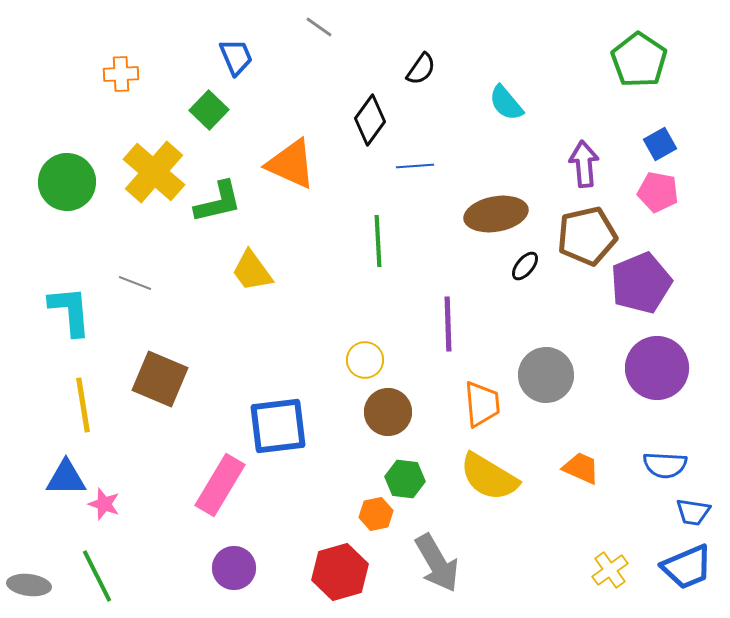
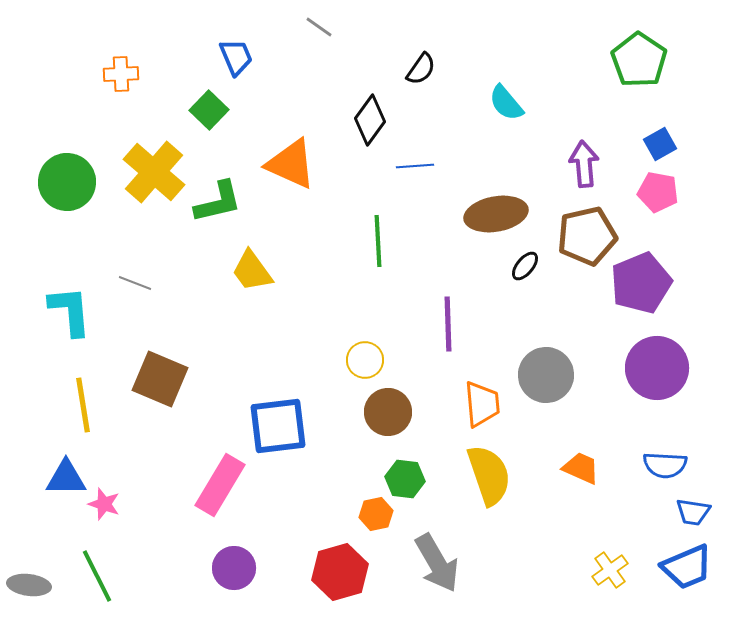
yellow semicircle at (489, 477): moved 2 px up; rotated 140 degrees counterclockwise
